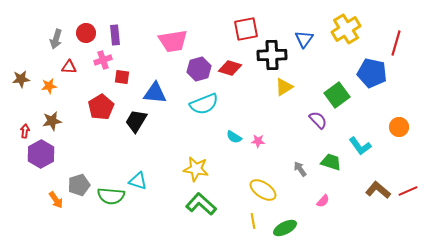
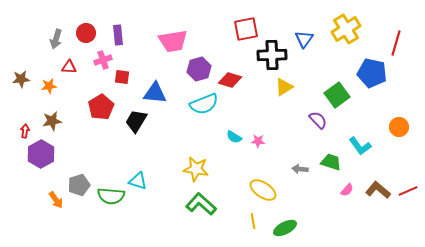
purple rectangle at (115, 35): moved 3 px right
red diamond at (230, 68): moved 12 px down
gray arrow at (300, 169): rotated 49 degrees counterclockwise
pink semicircle at (323, 201): moved 24 px right, 11 px up
